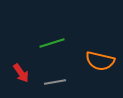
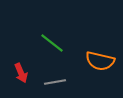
green line: rotated 55 degrees clockwise
red arrow: rotated 12 degrees clockwise
